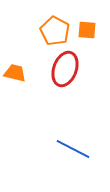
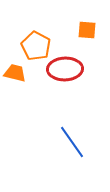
orange pentagon: moved 19 px left, 15 px down
red ellipse: rotated 68 degrees clockwise
blue line: moved 1 px left, 7 px up; rotated 28 degrees clockwise
